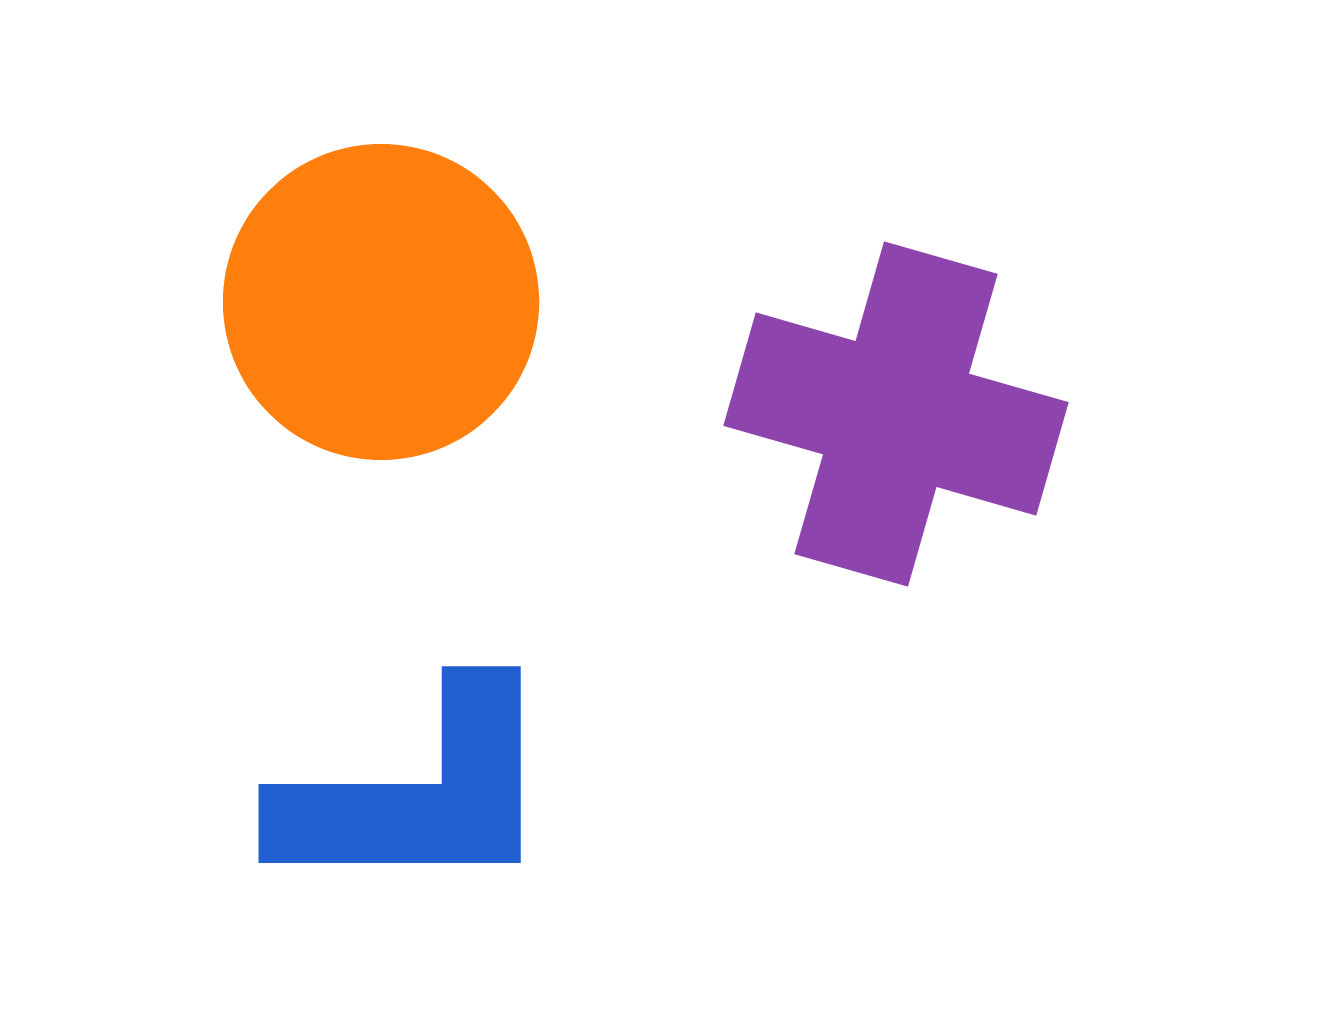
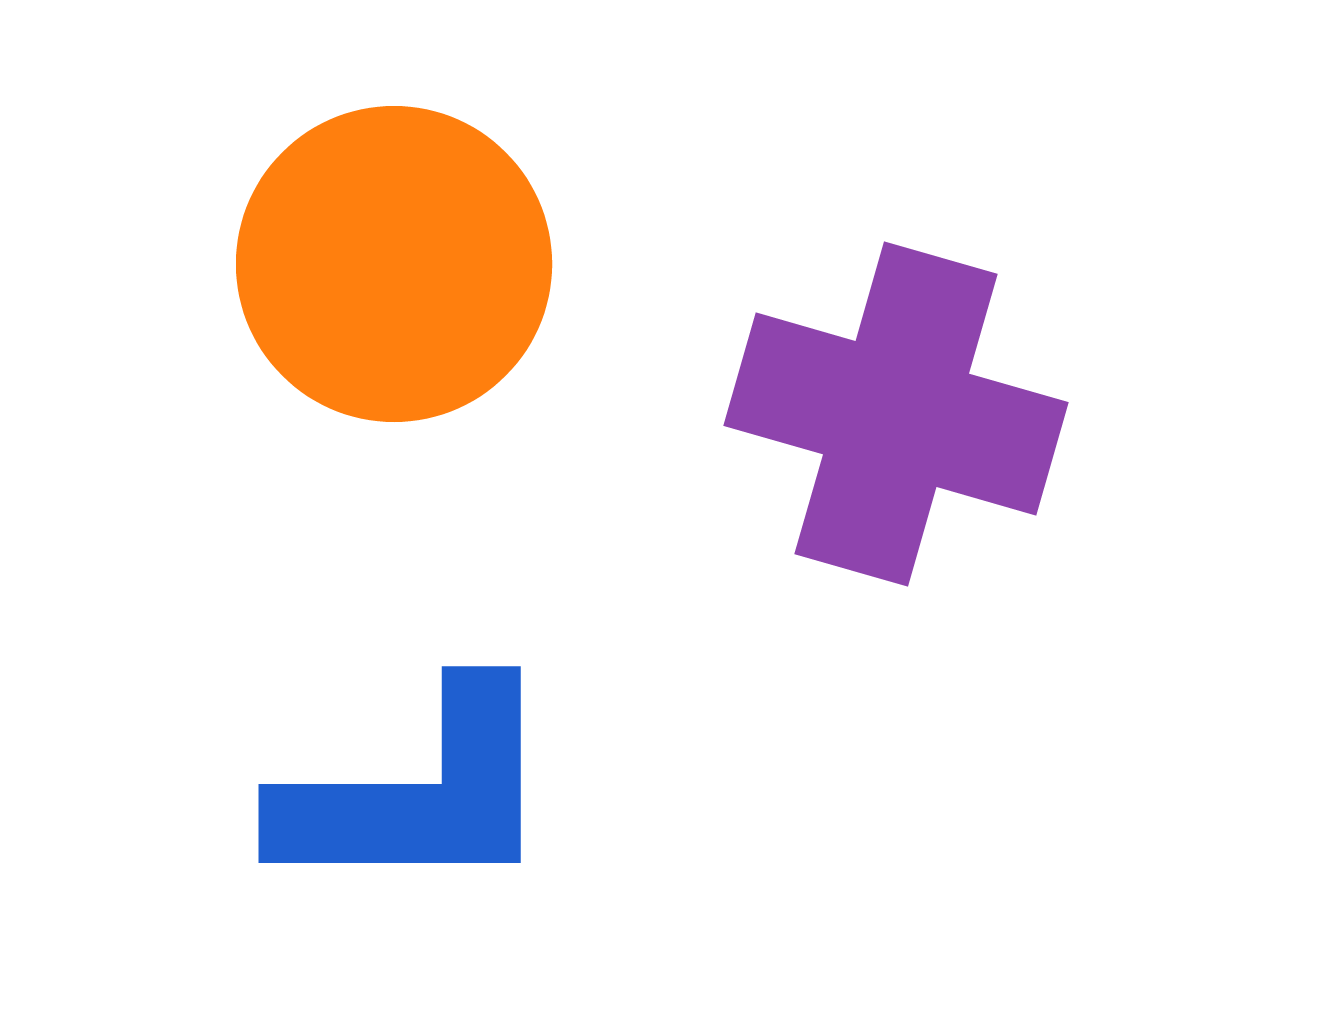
orange circle: moved 13 px right, 38 px up
